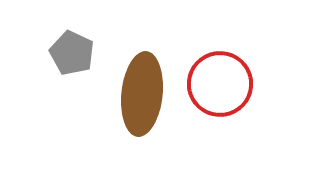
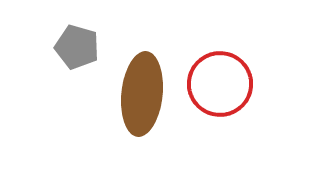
gray pentagon: moved 5 px right, 6 px up; rotated 9 degrees counterclockwise
